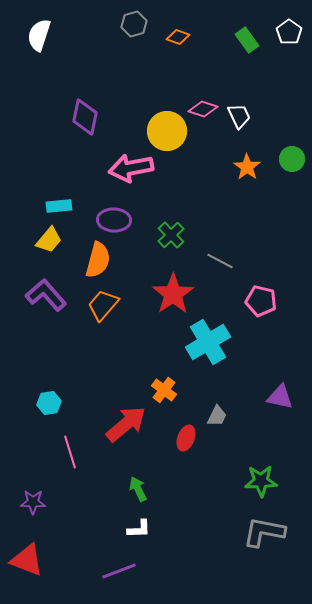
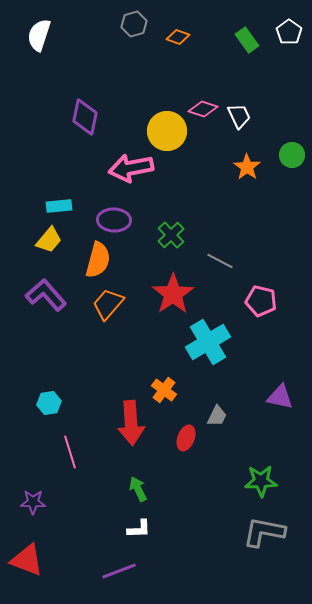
green circle: moved 4 px up
orange trapezoid: moved 5 px right, 1 px up
red arrow: moved 5 px right, 1 px up; rotated 126 degrees clockwise
